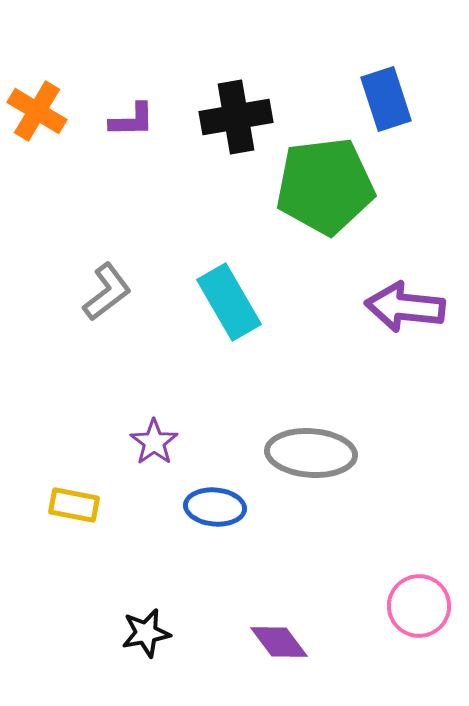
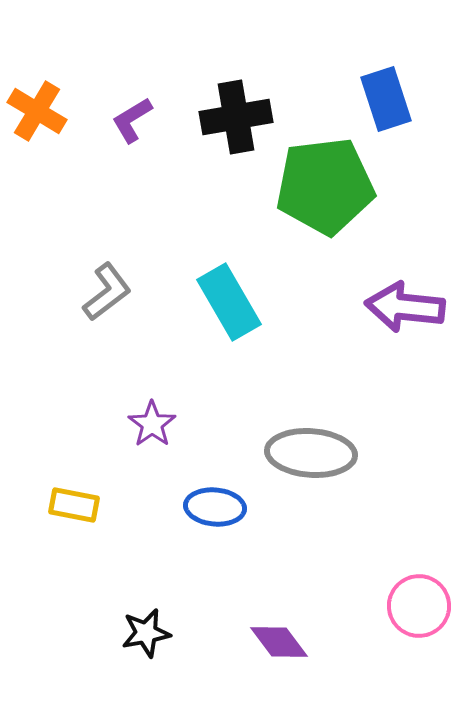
purple L-shape: rotated 150 degrees clockwise
purple star: moved 2 px left, 18 px up
